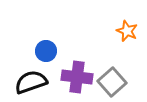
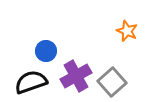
purple cross: moved 1 px left, 1 px up; rotated 36 degrees counterclockwise
